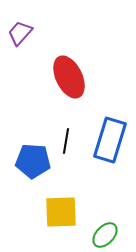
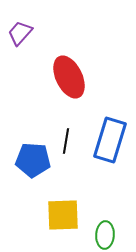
blue pentagon: moved 1 px up
yellow square: moved 2 px right, 3 px down
green ellipse: rotated 40 degrees counterclockwise
